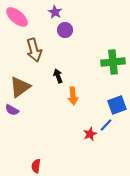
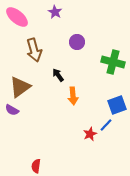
purple circle: moved 12 px right, 12 px down
green cross: rotated 20 degrees clockwise
black arrow: moved 1 px up; rotated 16 degrees counterclockwise
